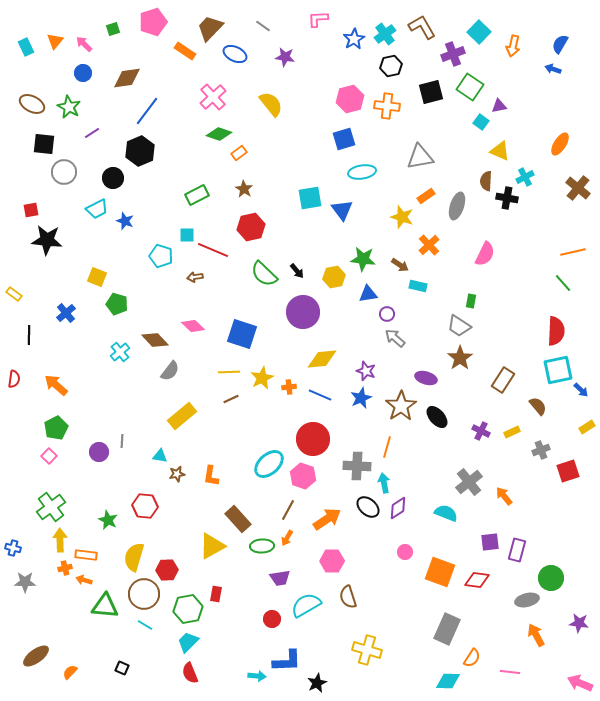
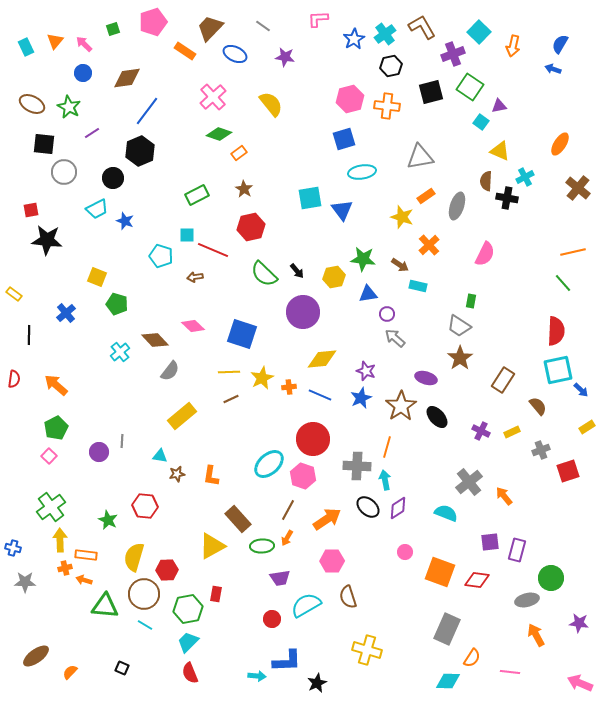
cyan arrow at (384, 483): moved 1 px right, 3 px up
